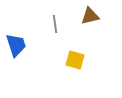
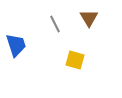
brown triangle: moved 1 px left, 2 px down; rotated 48 degrees counterclockwise
gray line: rotated 18 degrees counterclockwise
